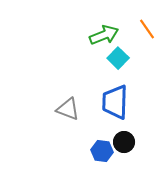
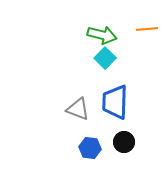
orange line: rotated 60 degrees counterclockwise
green arrow: moved 2 px left; rotated 36 degrees clockwise
cyan square: moved 13 px left
gray triangle: moved 10 px right
blue hexagon: moved 12 px left, 3 px up
